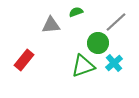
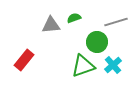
green semicircle: moved 2 px left, 6 px down
gray line: rotated 25 degrees clockwise
green circle: moved 1 px left, 1 px up
cyan cross: moved 1 px left, 2 px down
